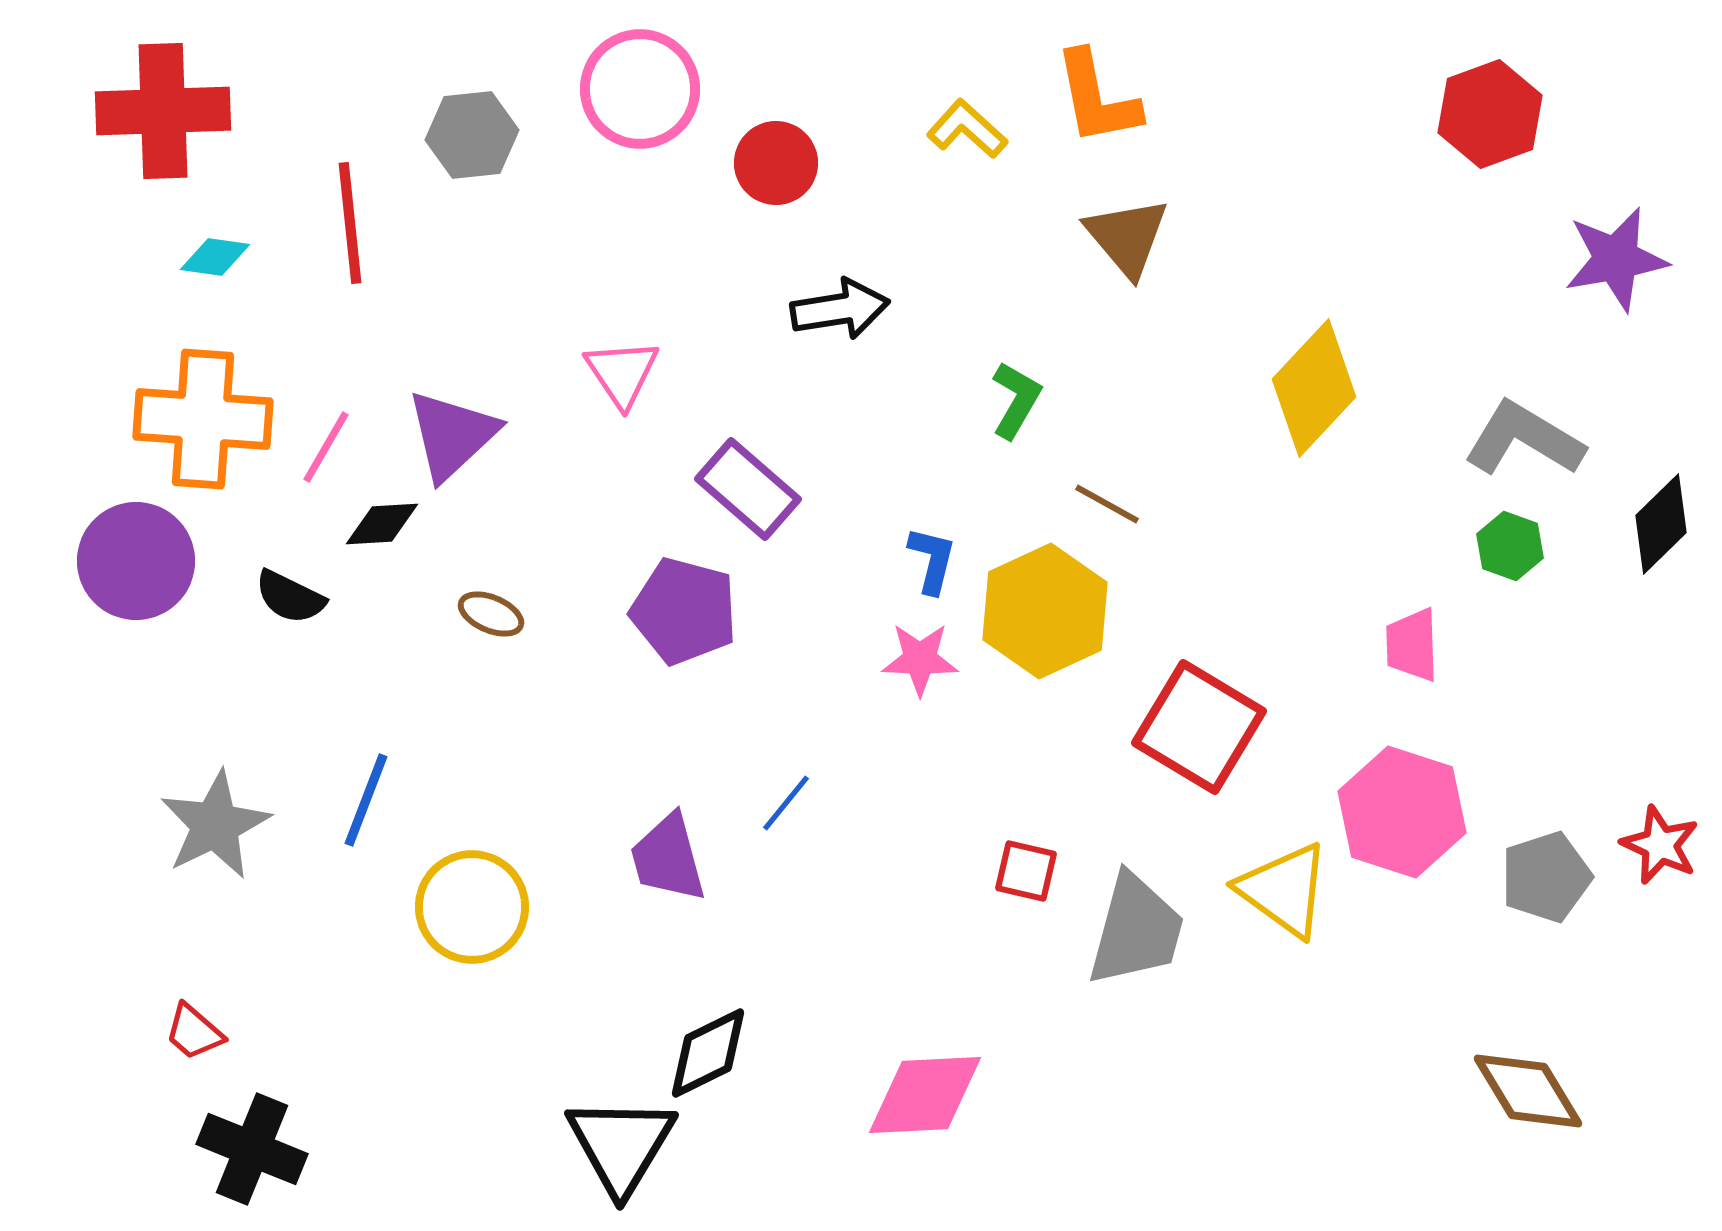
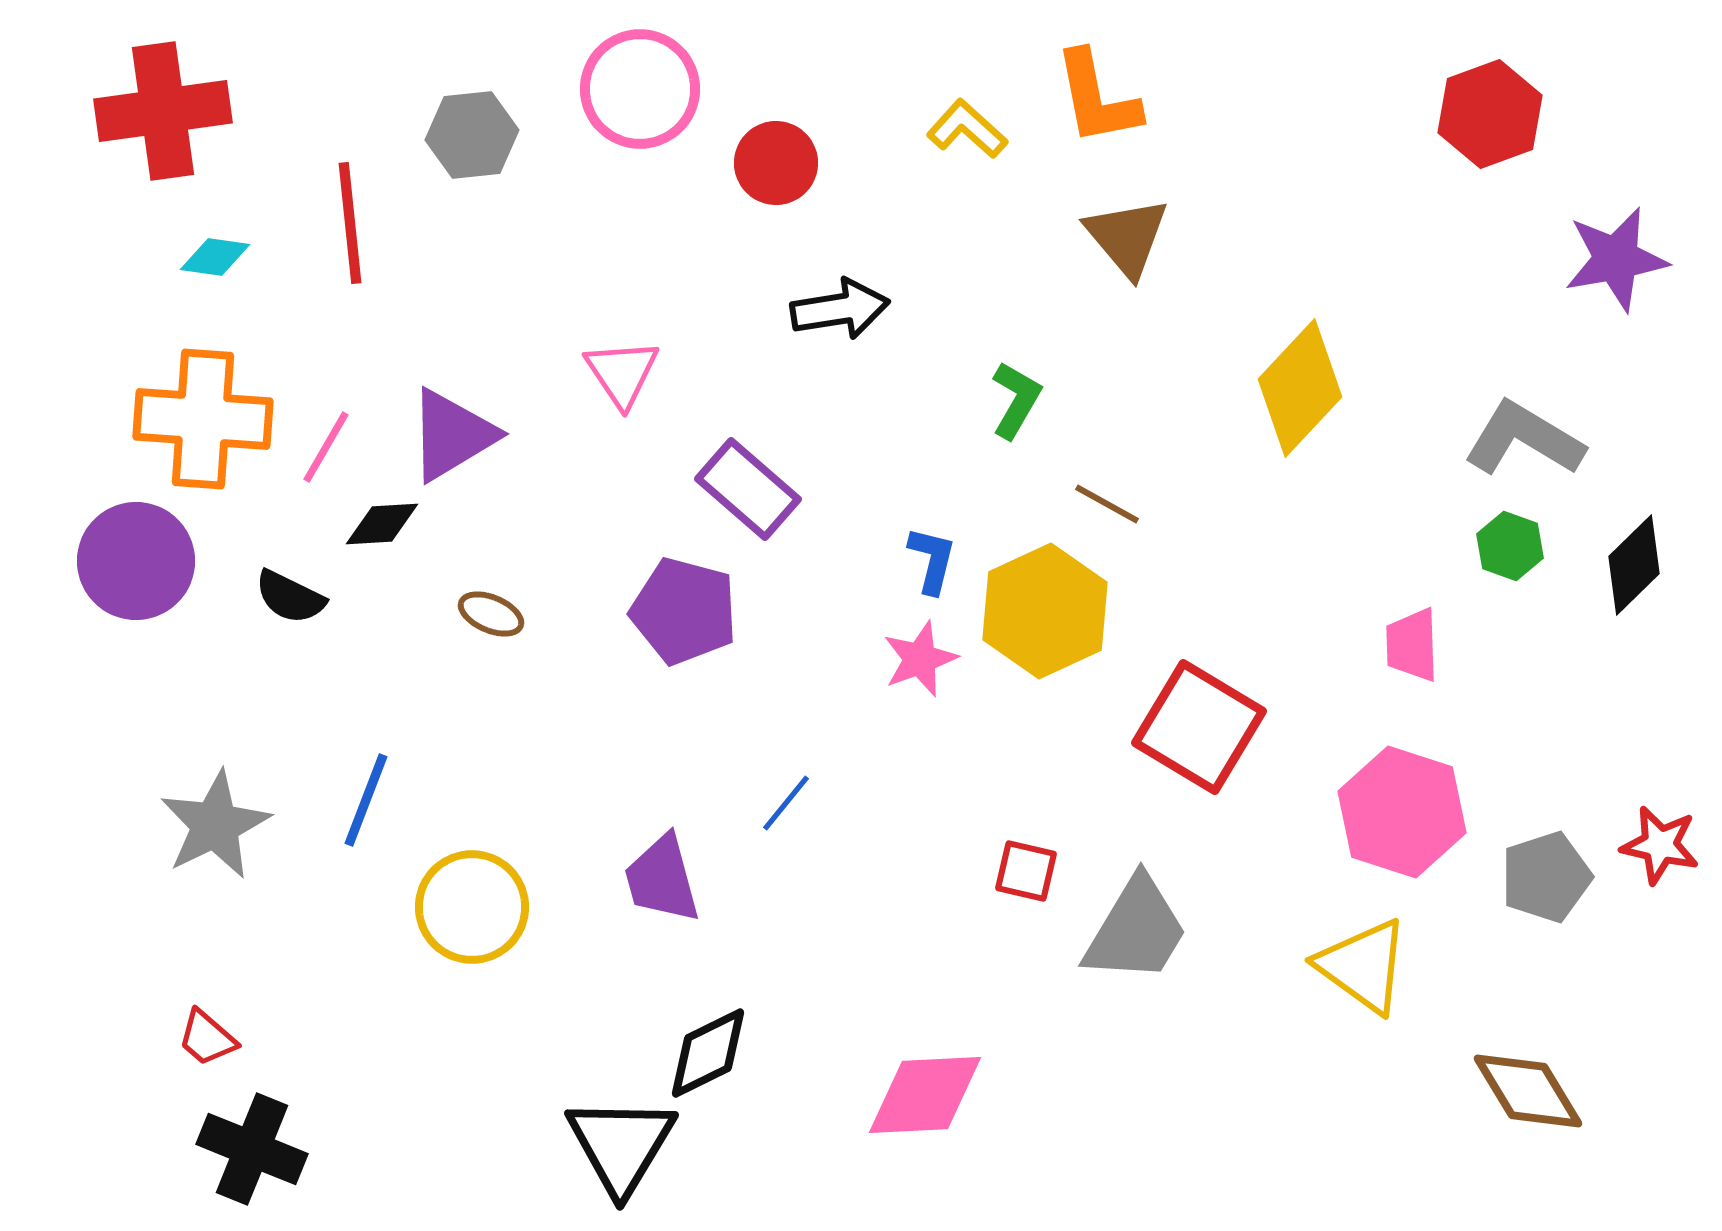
red cross at (163, 111): rotated 6 degrees counterclockwise
yellow diamond at (1314, 388): moved 14 px left
purple triangle at (452, 435): rotated 12 degrees clockwise
black diamond at (1661, 524): moved 27 px left, 41 px down
pink star at (920, 659): rotated 22 degrees counterclockwise
red star at (1660, 845): rotated 12 degrees counterclockwise
purple trapezoid at (668, 858): moved 6 px left, 21 px down
yellow triangle at (1284, 890): moved 79 px right, 76 px down
gray trapezoid at (1136, 930): rotated 16 degrees clockwise
red trapezoid at (194, 1032): moved 13 px right, 6 px down
